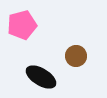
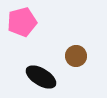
pink pentagon: moved 3 px up
